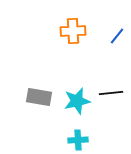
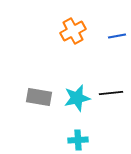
orange cross: rotated 25 degrees counterclockwise
blue line: rotated 42 degrees clockwise
cyan star: moved 3 px up
